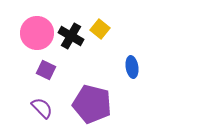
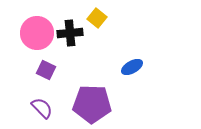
yellow square: moved 3 px left, 11 px up
black cross: moved 1 px left, 3 px up; rotated 35 degrees counterclockwise
blue ellipse: rotated 70 degrees clockwise
purple pentagon: rotated 12 degrees counterclockwise
